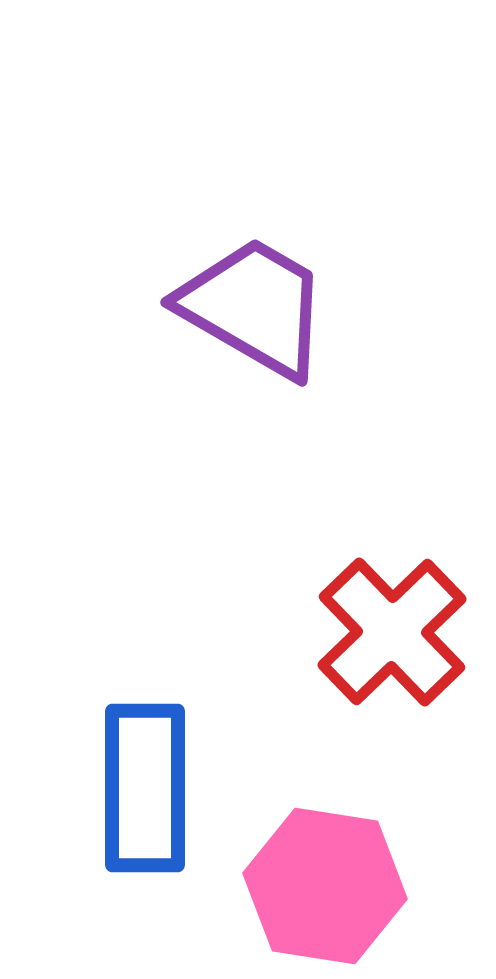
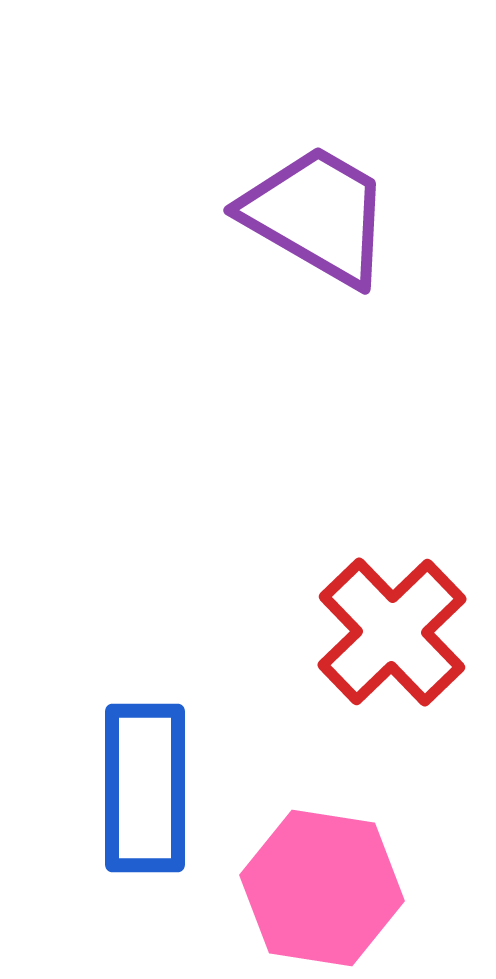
purple trapezoid: moved 63 px right, 92 px up
pink hexagon: moved 3 px left, 2 px down
